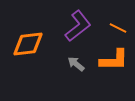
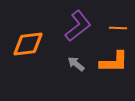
orange line: rotated 24 degrees counterclockwise
orange L-shape: moved 2 px down
